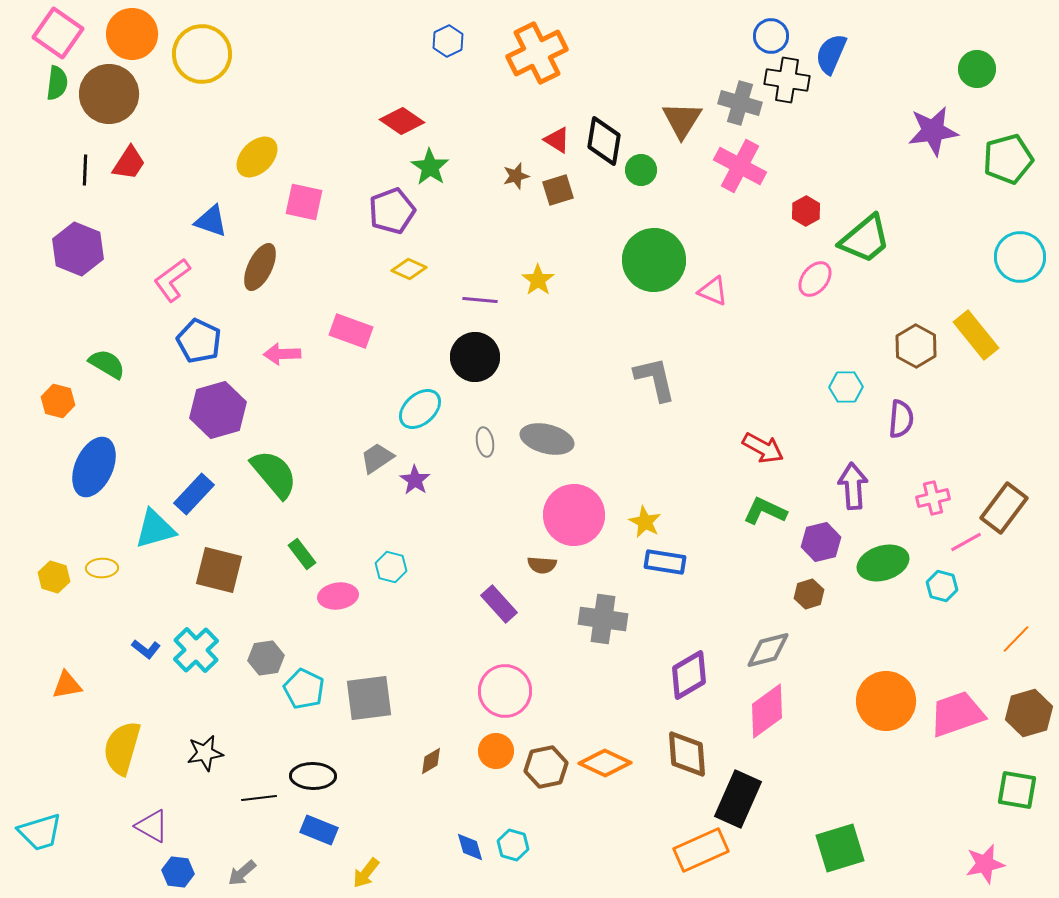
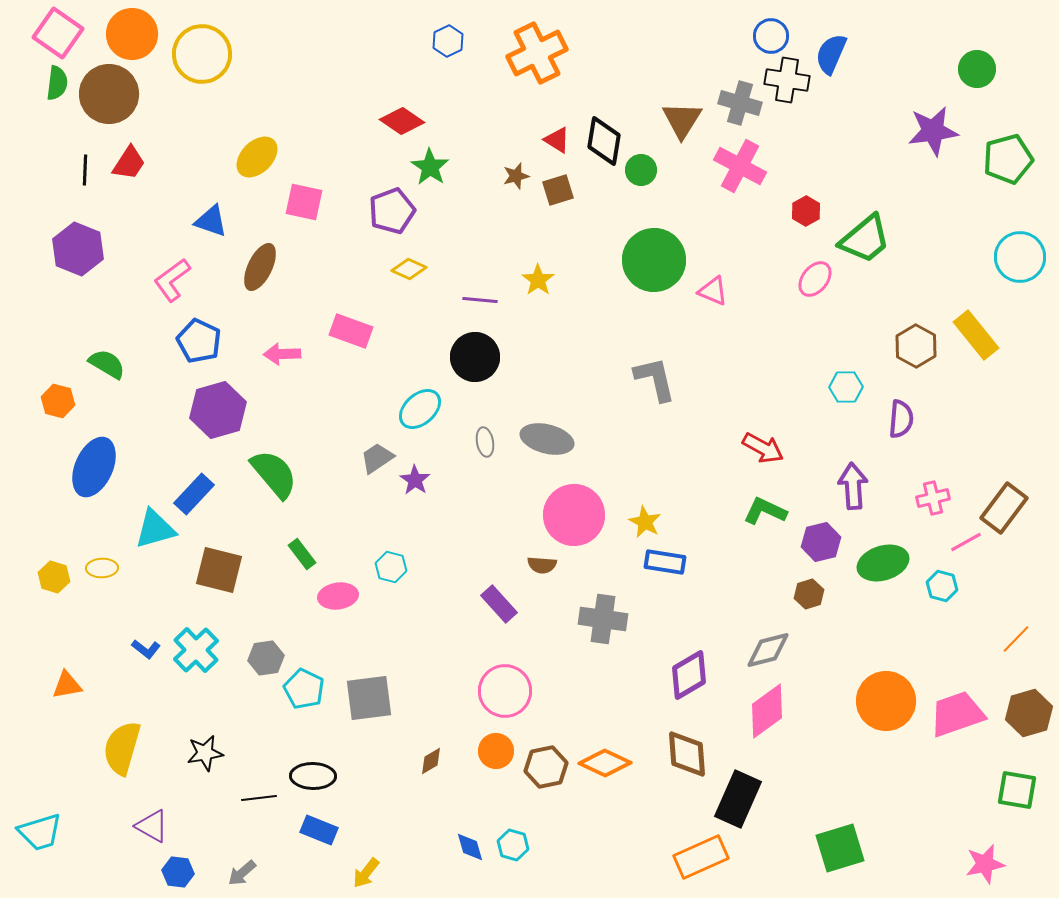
orange rectangle at (701, 850): moved 7 px down
